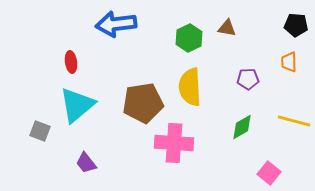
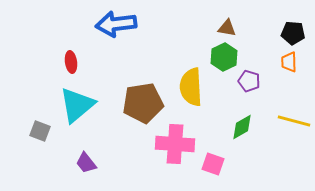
black pentagon: moved 3 px left, 8 px down
green hexagon: moved 35 px right, 19 px down
purple pentagon: moved 1 px right, 2 px down; rotated 20 degrees clockwise
yellow semicircle: moved 1 px right
pink cross: moved 1 px right, 1 px down
pink square: moved 56 px left, 9 px up; rotated 20 degrees counterclockwise
